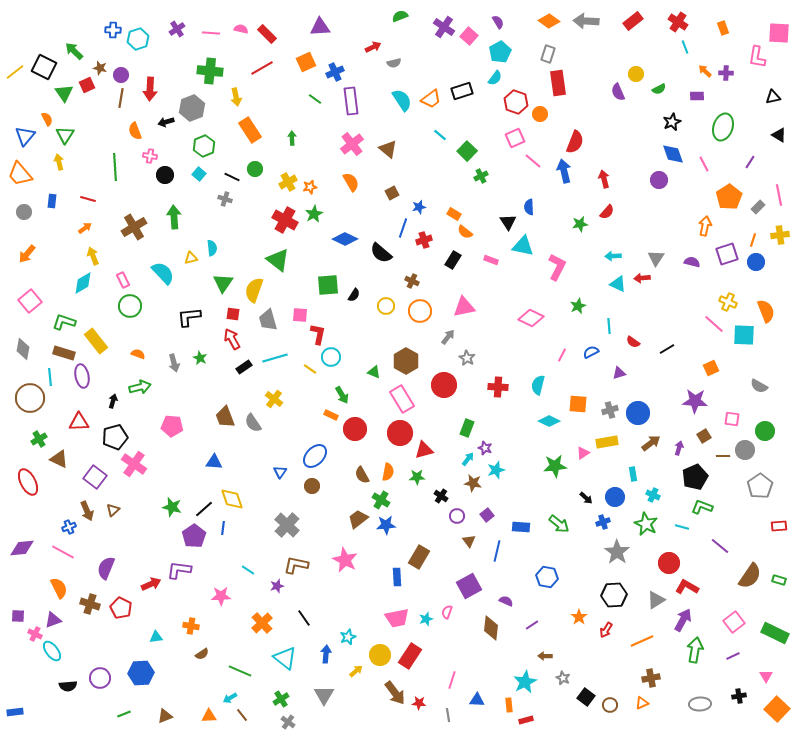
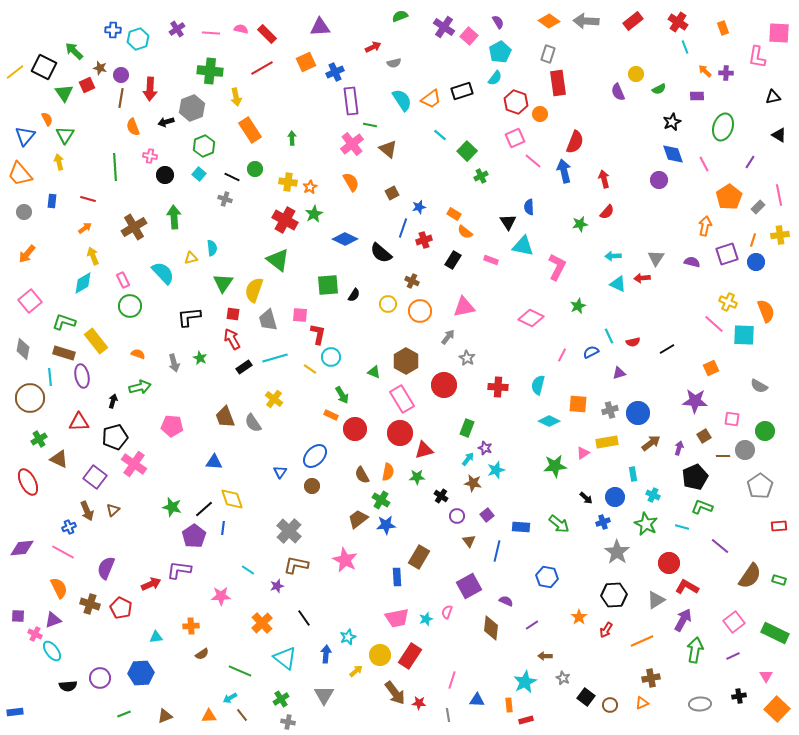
green line at (315, 99): moved 55 px right, 26 px down; rotated 24 degrees counterclockwise
orange semicircle at (135, 131): moved 2 px left, 4 px up
yellow cross at (288, 182): rotated 36 degrees clockwise
orange star at (310, 187): rotated 16 degrees counterclockwise
yellow circle at (386, 306): moved 2 px right, 2 px up
cyan line at (609, 326): moved 10 px down; rotated 21 degrees counterclockwise
red semicircle at (633, 342): rotated 48 degrees counterclockwise
gray cross at (287, 525): moved 2 px right, 6 px down
orange cross at (191, 626): rotated 14 degrees counterclockwise
gray cross at (288, 722): rotated 24 degrees counterclockwise
